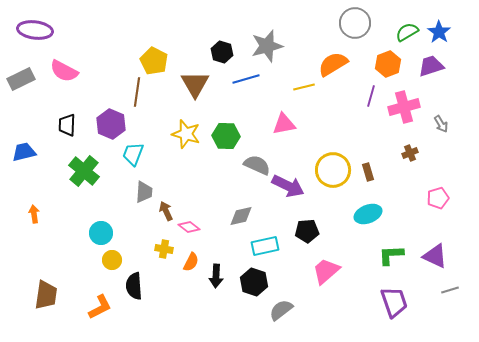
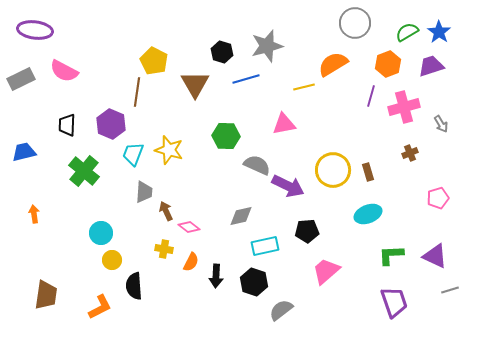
yellow star at (186, 134): moved 17 px left, 16 px down
